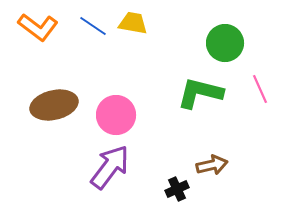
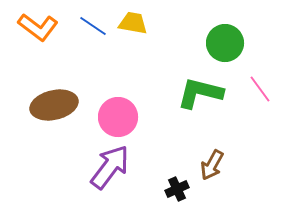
pink line: rotated 12 degrees counterclockwise
pink circle: moved 2 px right, 2 px down
brown arrow: rotated 132 degrees clockwise
